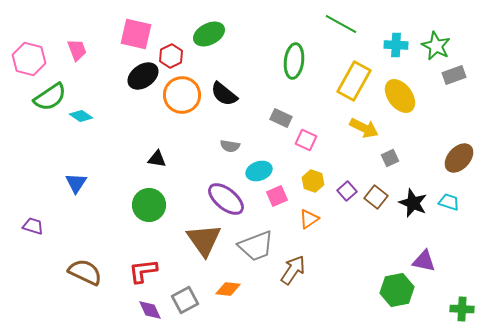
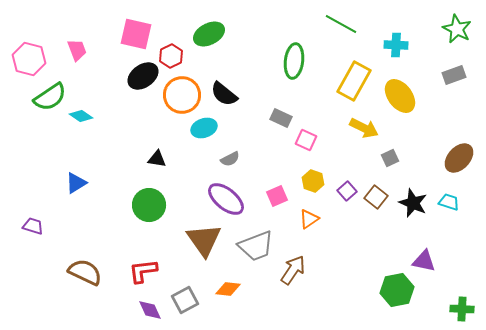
green star at (436, 46): moved 21 px right, 17 px up
gray semicircle at (230, 146): moved 13 px down; rotated 36 degrees counterclockwise
cyan ellipse at (259, 171): moved 55 px left, 43 px up
blue triangle at (76, 183): rotated 25 degrees clockwise
